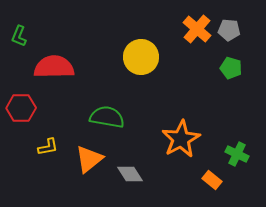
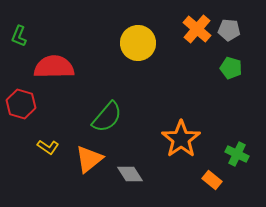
yellow circle: moved 3 px left, 14 px up
red hexagon: moved 4 px up; rotated 16 degrees clockwise
green semicircle: rotated 120 degrees clockwise
orange star: rotated 6 degrees counterclockwise
yellow L-shape: rotated 45 degrees clockwise
